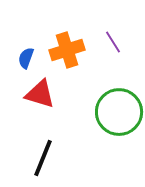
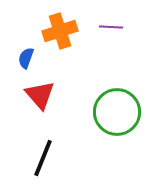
purple line: moved 2 px left, 15 px up; rotated 55 degrees counterclockwise
orange cross: moved 7 px left, 19 px up
red triangle: moved 1 px down; rotated 32 degrees clockwise
green circle: moved 2 px left
